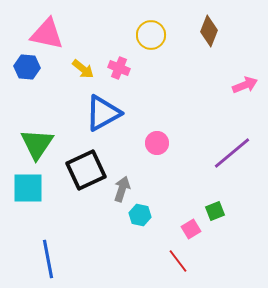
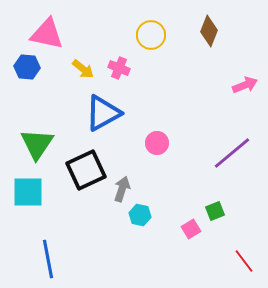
cyan square: moved 4 px down
red line: moved 66 px right
